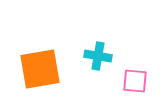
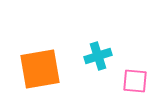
cyan cross: rotated 28 degrees counterclockwise
